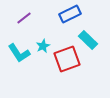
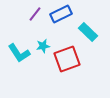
blue rectangle: moved 9 px left
purple line: moved 11 px right, 4 px up; rotated 14 degrees counterclockwise
cyan rectangle: moved 8 px up
cyan star: rotated 16 degrees clockwise
